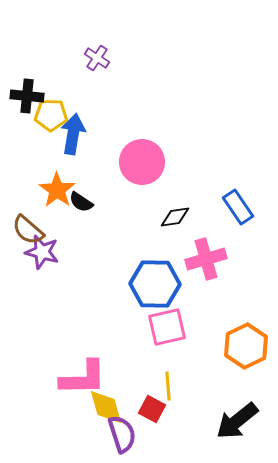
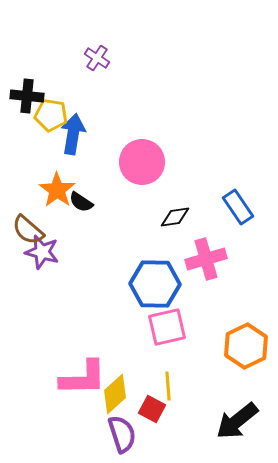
yellow pentagon: rotated 8 degrees clockwise
yellow diamond: moved 9 px right, 13 px up; rotated 63 degrees clockwise
